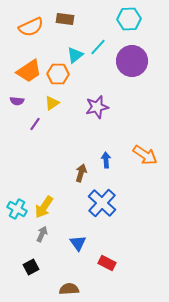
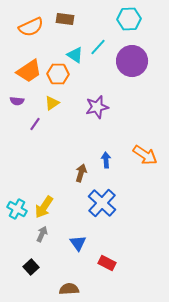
cyan triangle: rotated 48 degrees counterclockwise
black square: rotated 14 degrees counterclockwise
